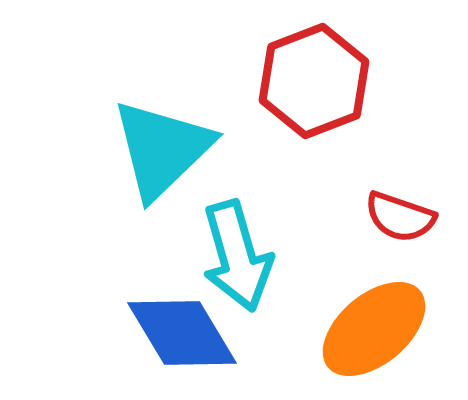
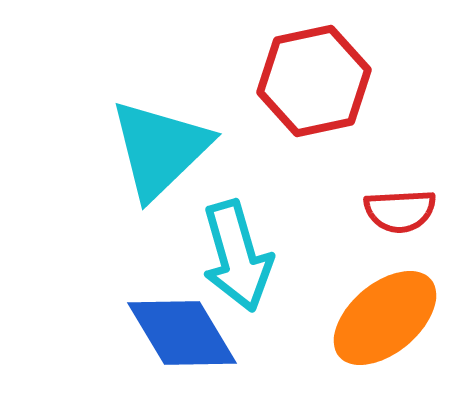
red hexagon: rotated 9 degrees clockwise
cyan triangle: moved 2 px left
red semicircle: moved 6 px up; rotated 22 degrees counterclockwise
orange ellipse: moved 11 px right, 11 px up
